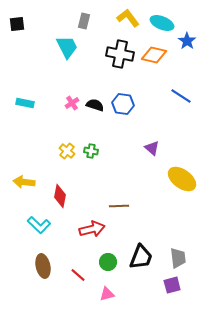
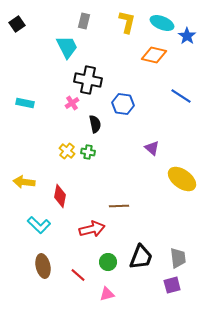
yellow L-shape: moved 1 px left, 4 px down; rotated 50 degrees clockwise
black square: rotated 28 degrees counterclockwise
blue star: moved 5 px up
black cross: moved 32 px left, 26 px down
black semicircle: moved 19 px down; rotated 60 degrees clockwise
green cross: moved 3 px left, 1 px down
